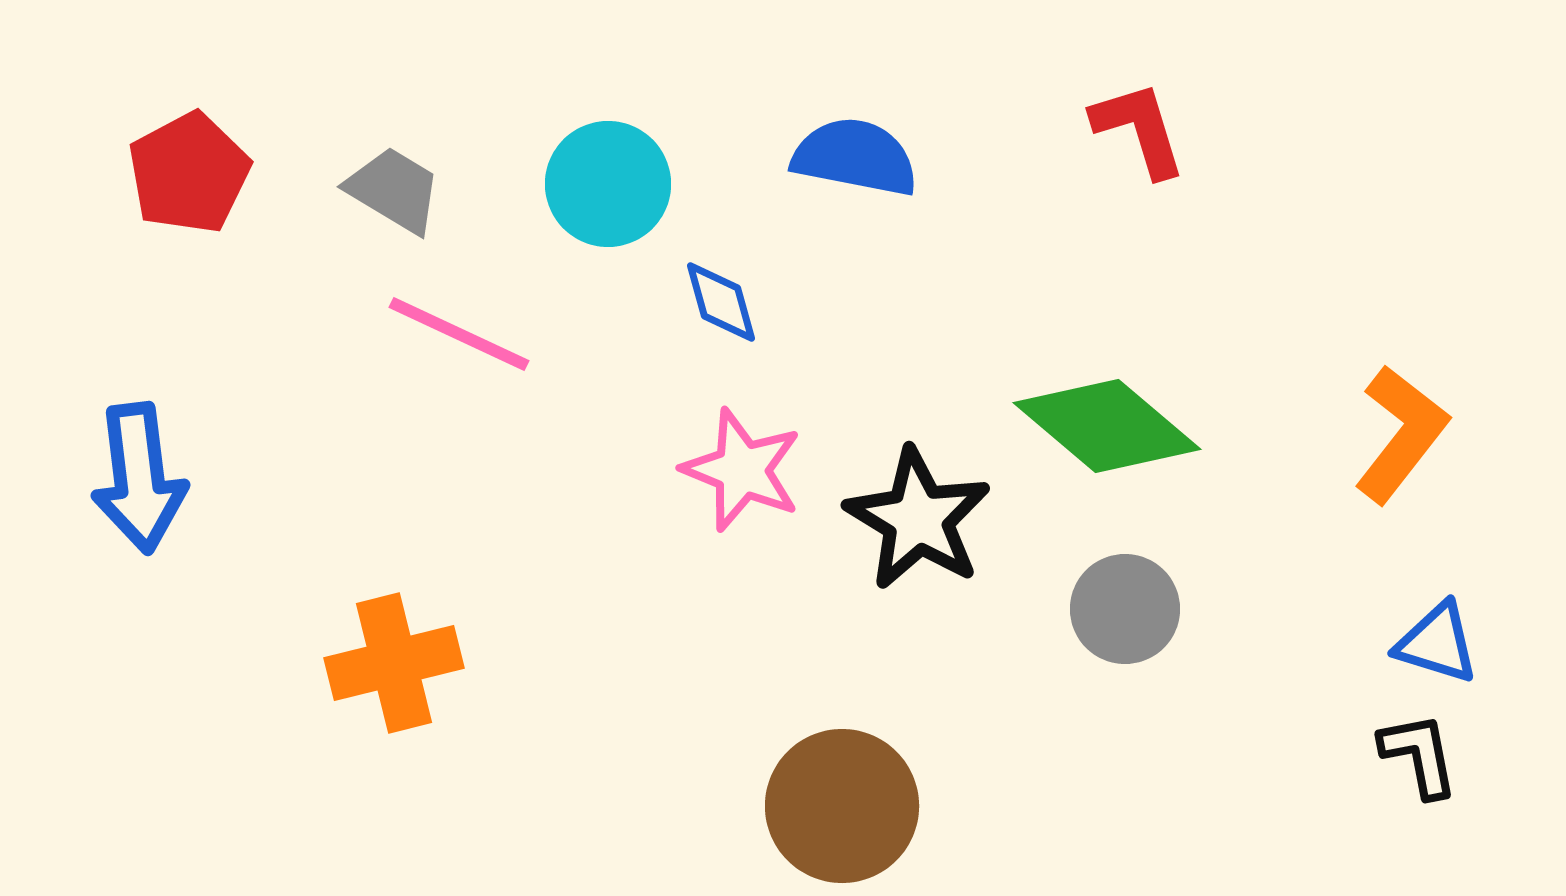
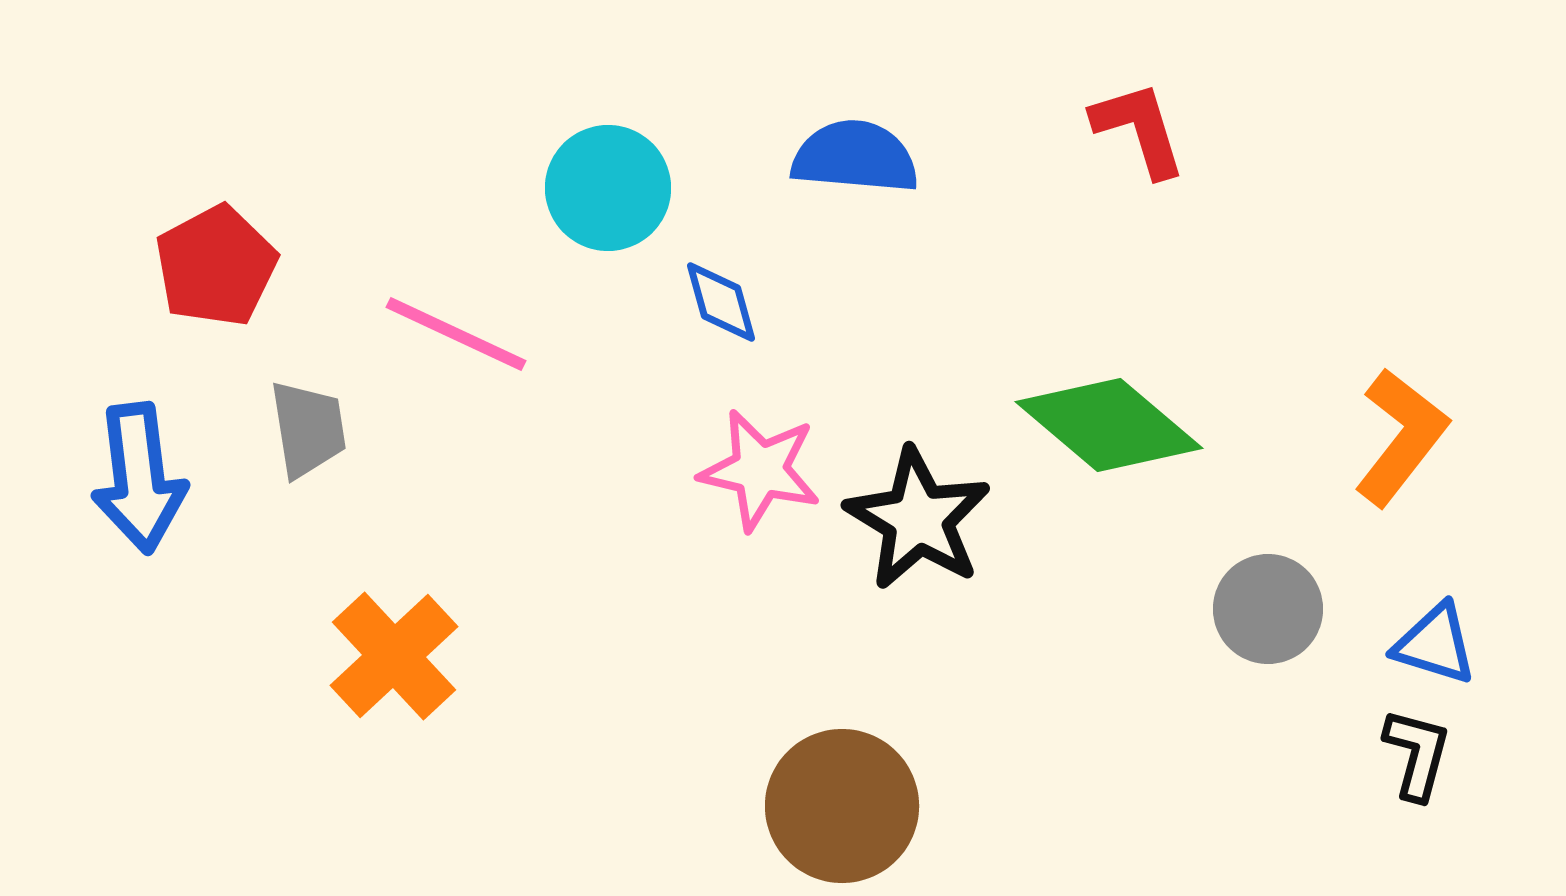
blue semicircle: rotated 6 degrees counterclockwise
red pentagon: moved 27 px right, 93 px down
cyan circle: moved 4 px down
gray trapezoid: moved 86 px left, 239 px down; rotated 50 degrees clockwise
pink line: moved 3 px left
green diamond: moved 2 px right, 1 px up
orange L-shape: moved 3 px down
pink star: moved 18 px right; rotated 9 degrees counterclockwise
gray circle: moved 143 px right
blue triangle: moved 2 px left, 1 px down
orange cross: moved 7 px up; rotated 29 degrees counterclockwise
black L-shape: moved 2 px left, 1 px up; rotated 26 degrees clockwise
